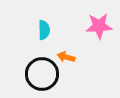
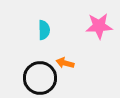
orange arrow: moved 1 px left, 6 px down
black circle: moved 2 px left, 4 px down
